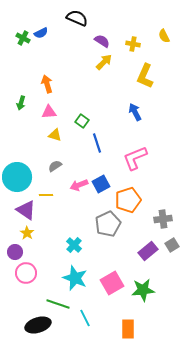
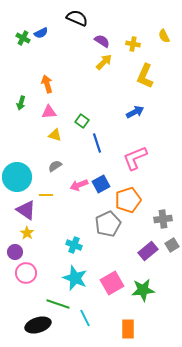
blue arrow: rotated 90 degrees clockwise
cyan cross: rotated 21 degrees counterclockwise
